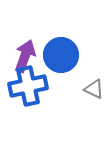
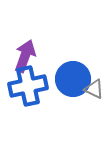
blue circle: moved 12 px right, 24 px down
